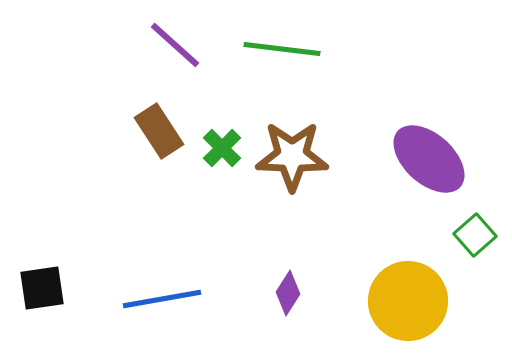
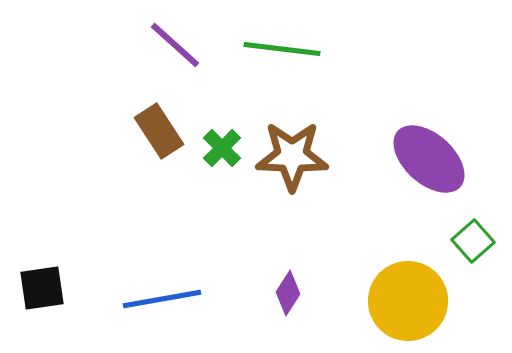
green square: moved 2 px left, 6 px down
